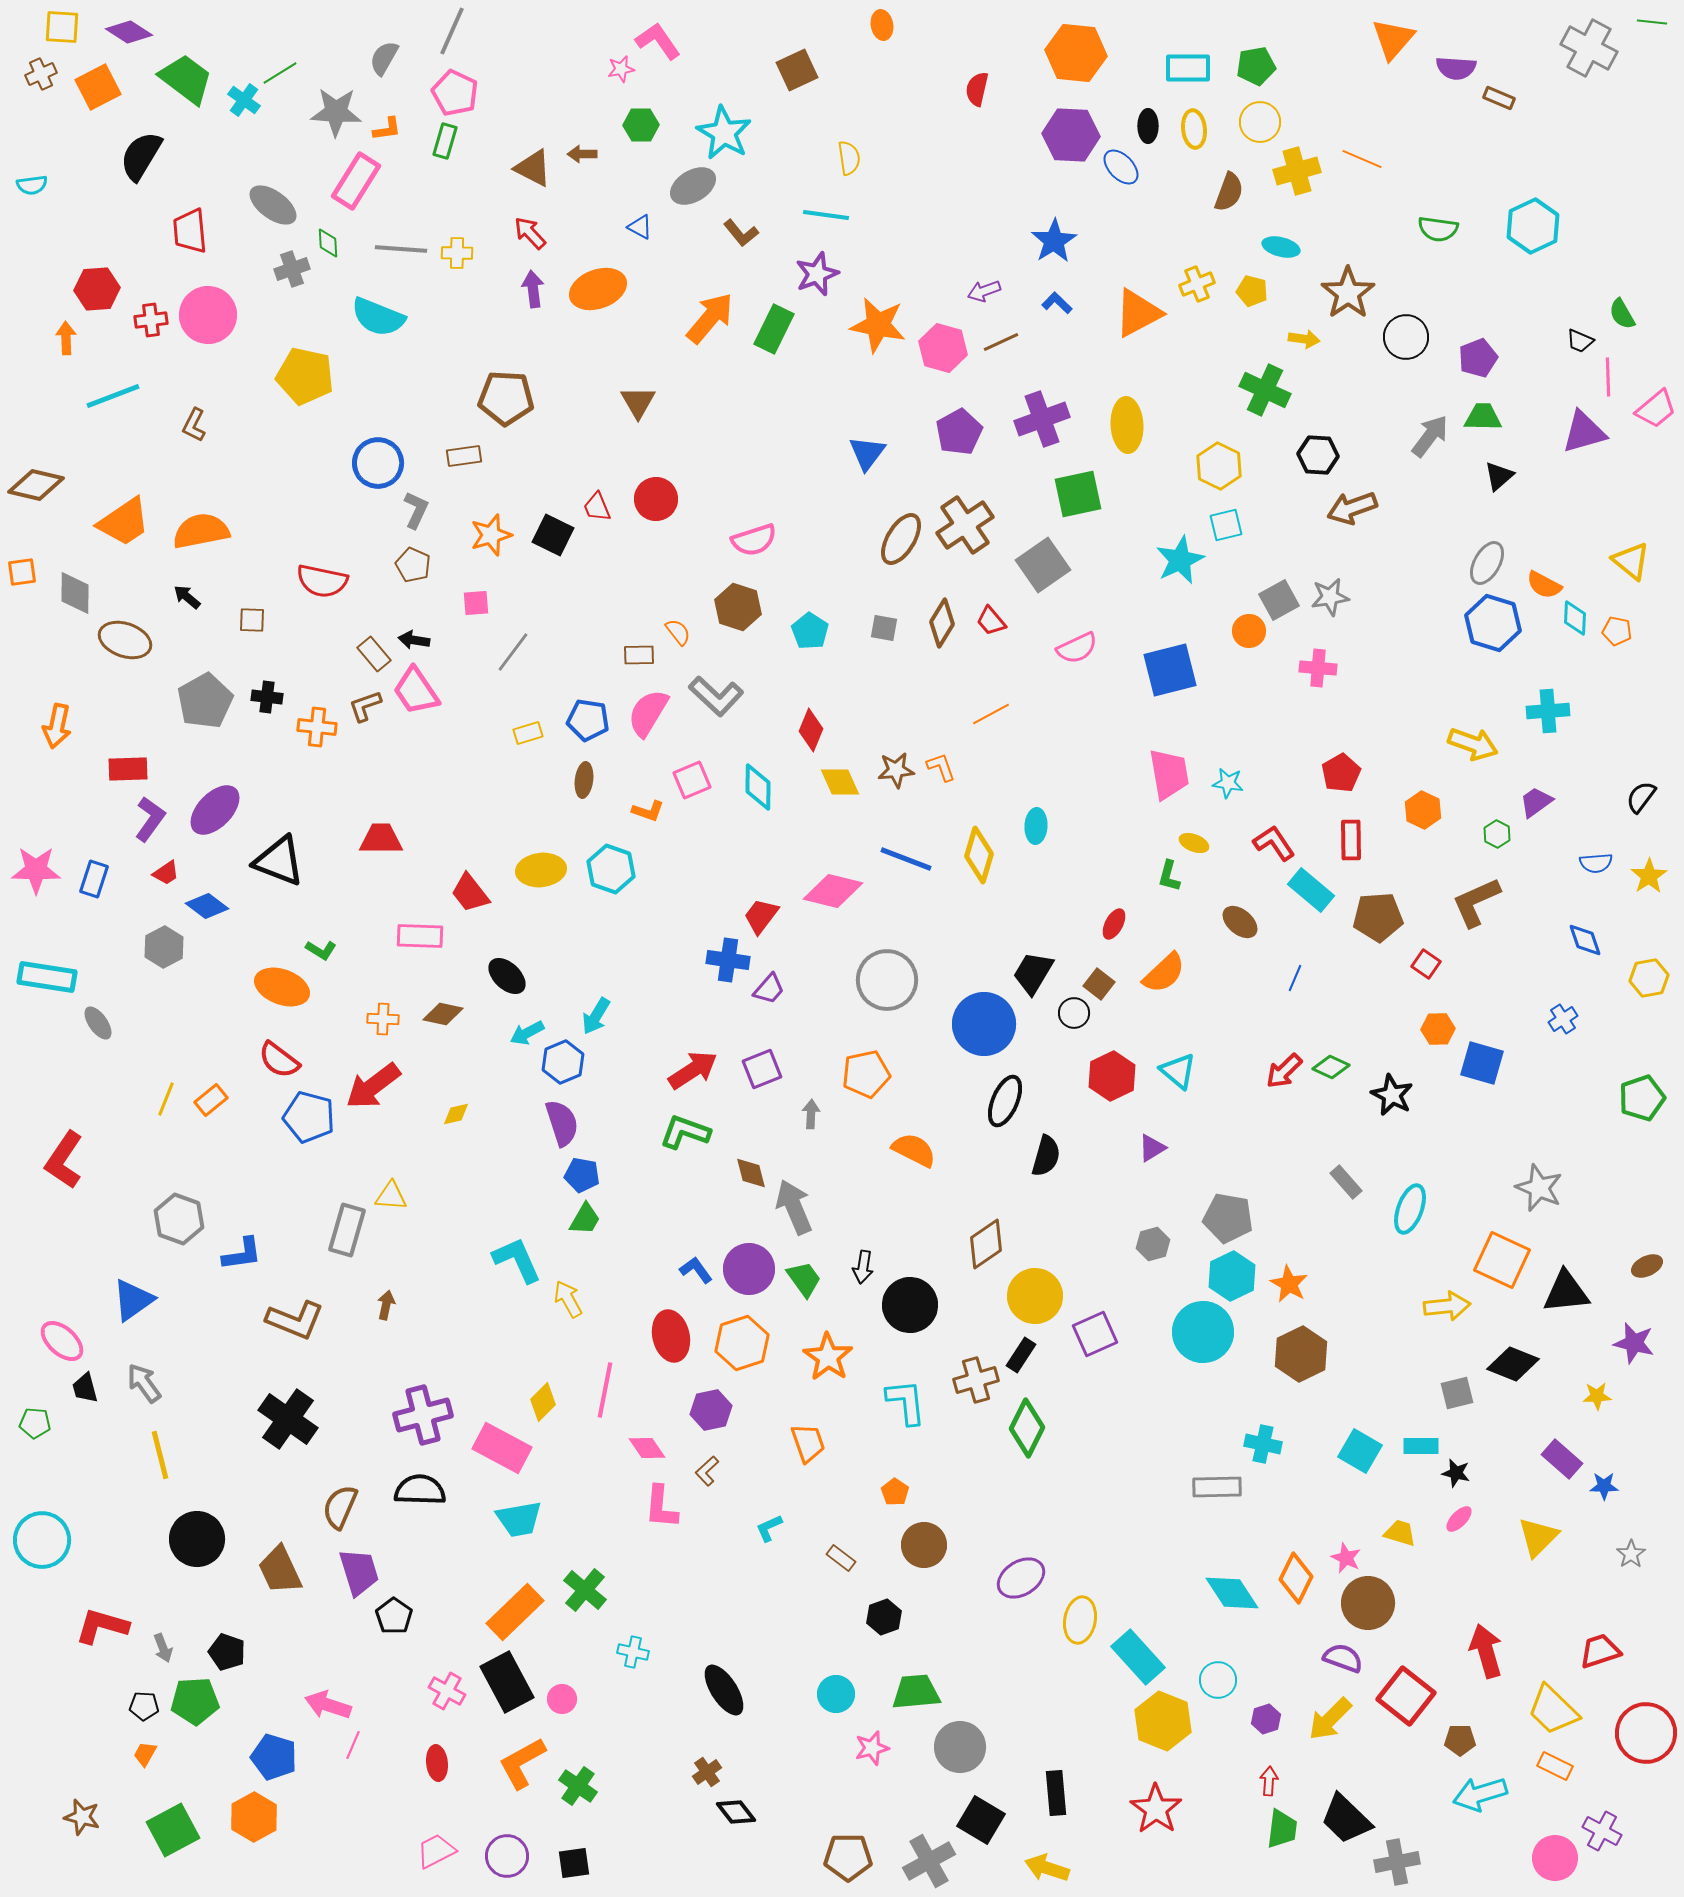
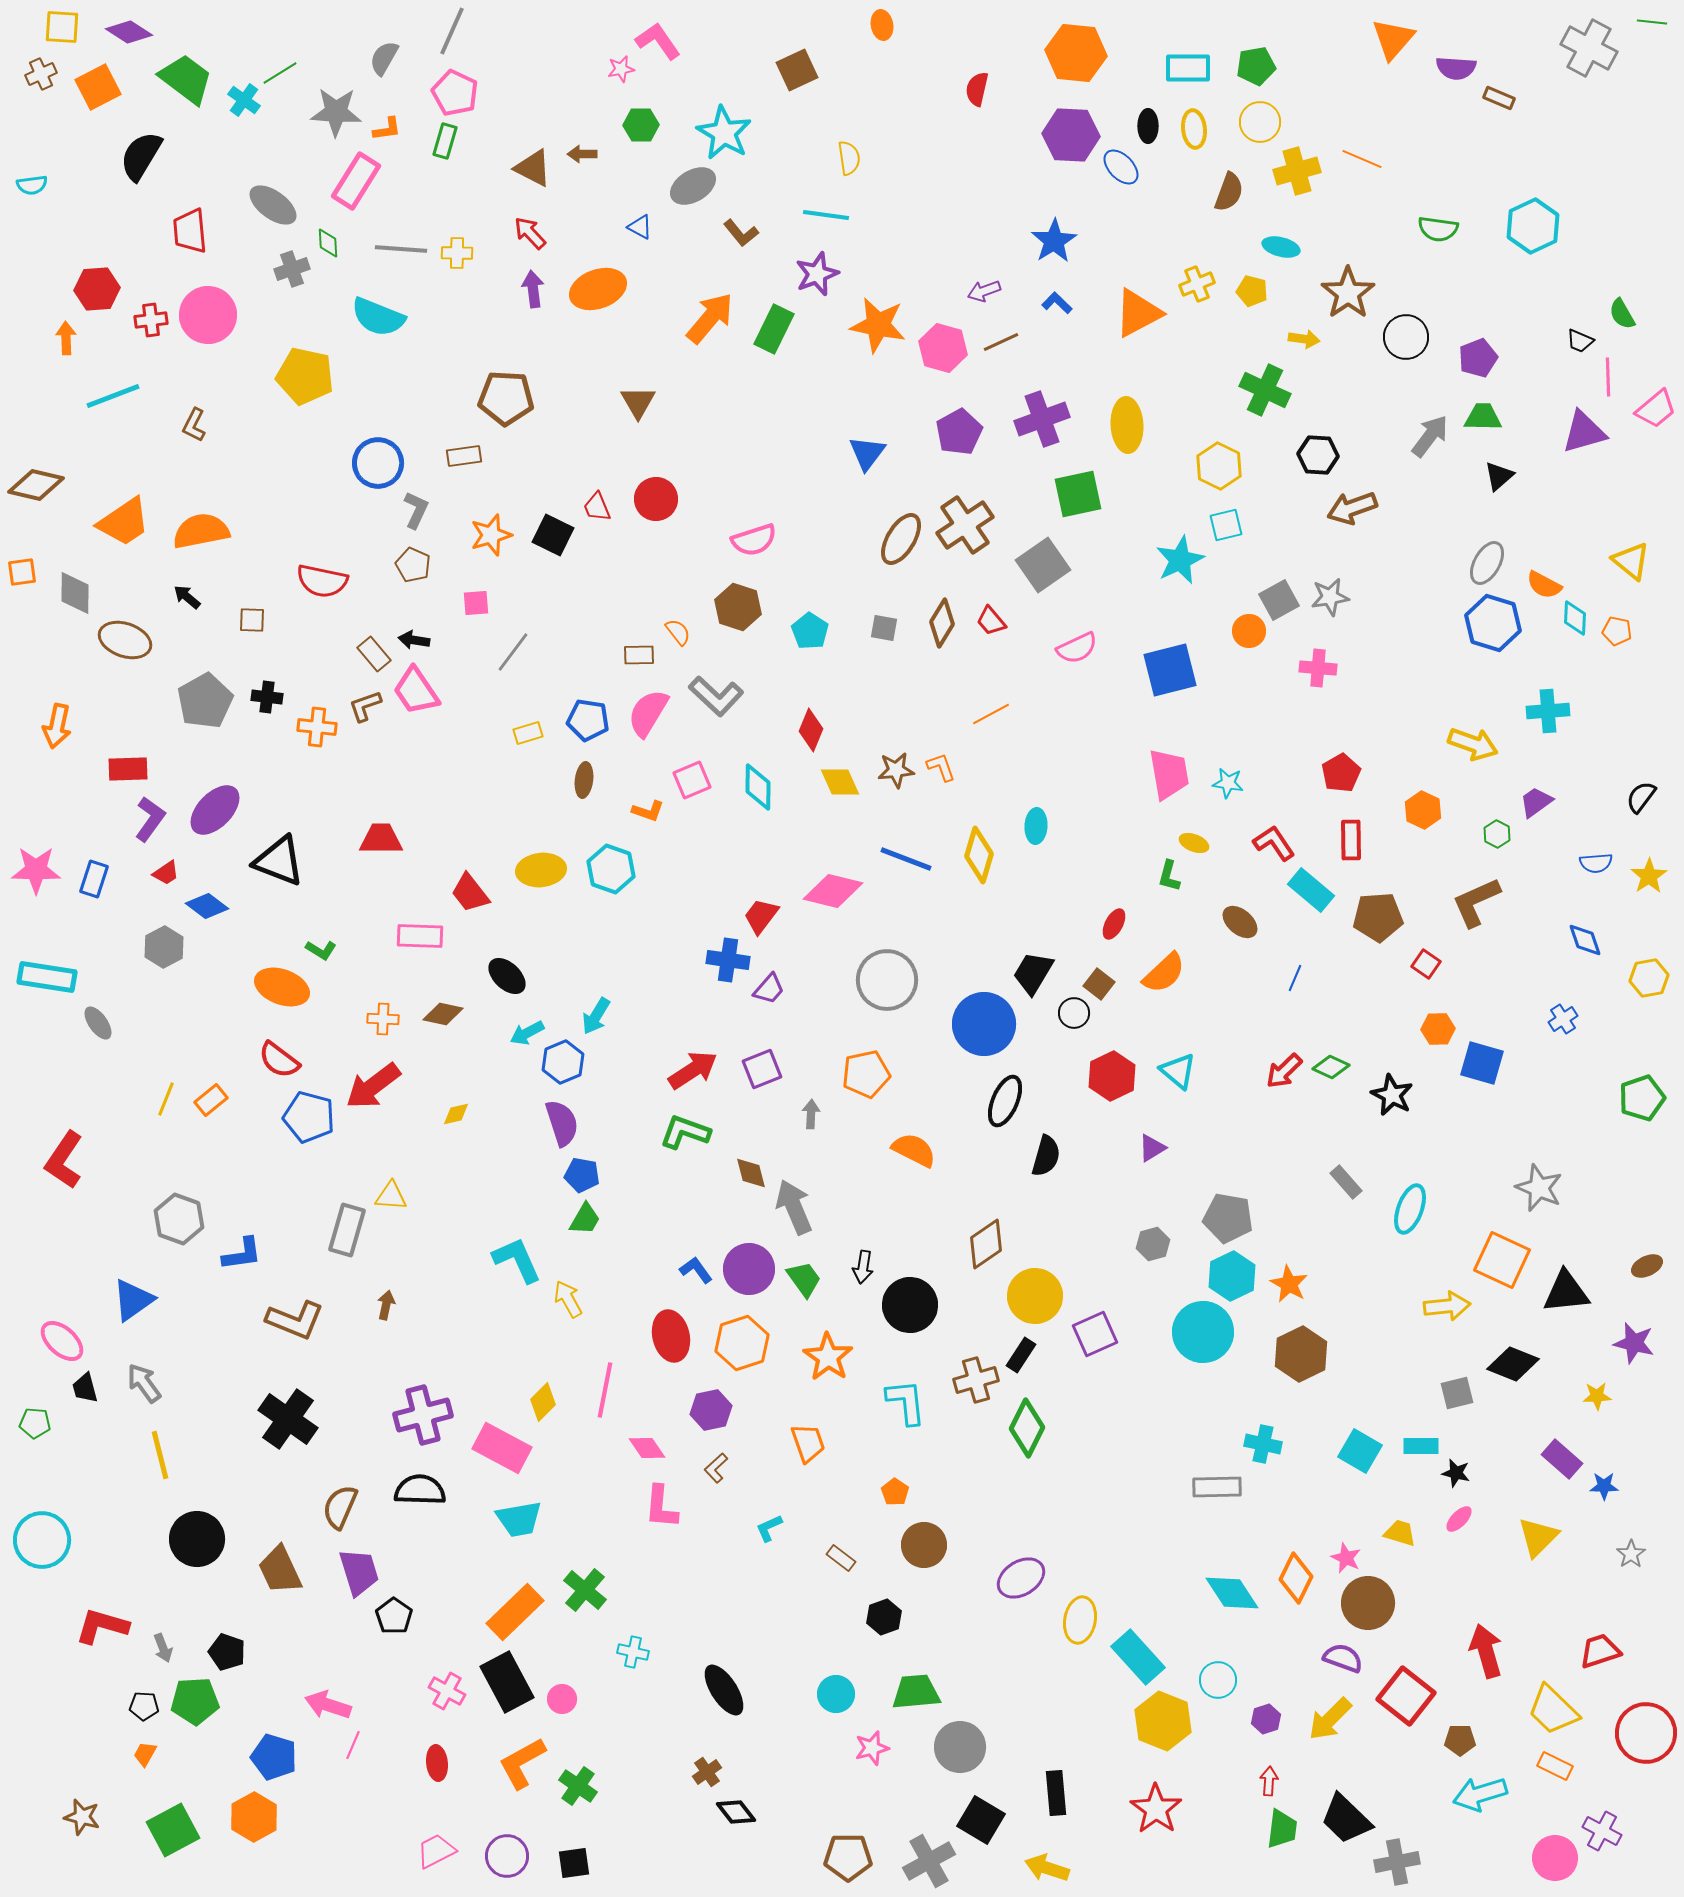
brown L-shape at (707, 1471): moved 9 px right, 3 px up
